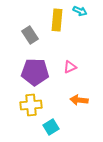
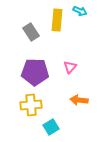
gray rectangle: moved 1 px right, 3 px up
pink triangle: rotated 24 degrees counterclockwise
